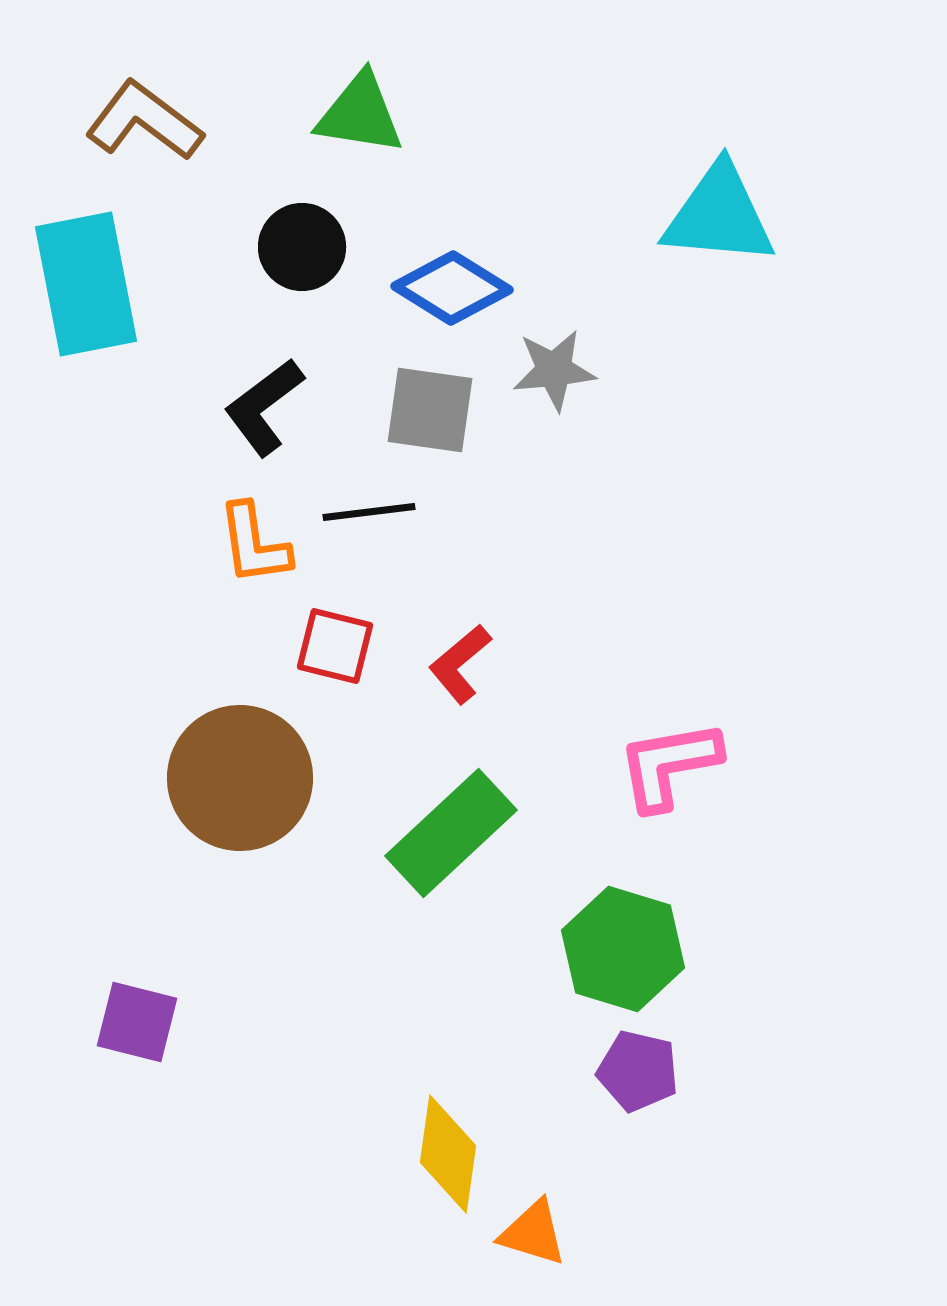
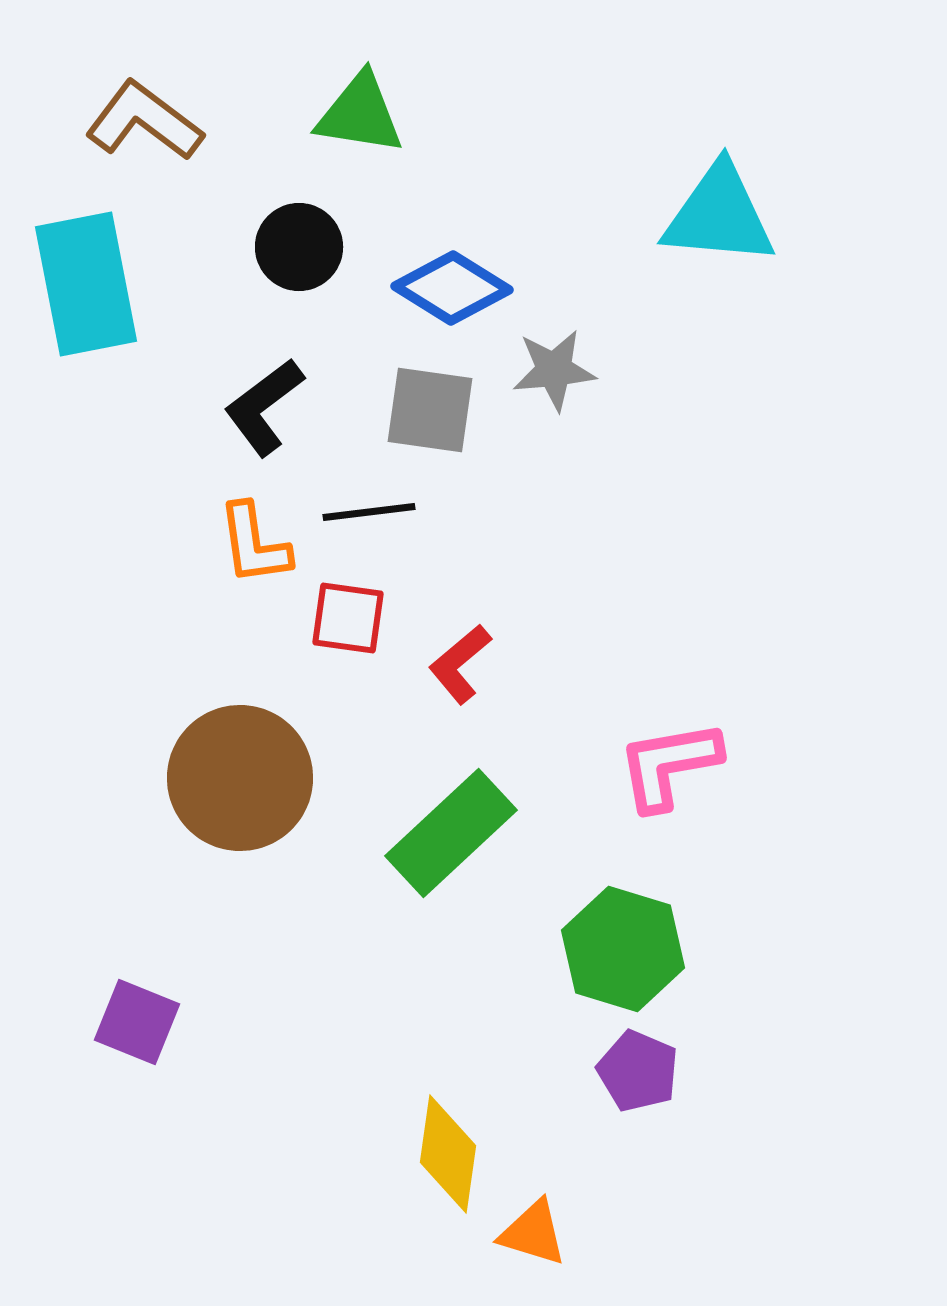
black circle: moved 3 px left
red square: moved 13 px right, 28 px up; rotated 6 degrees counterclockwise
purple square: rotated 8 degrees clockwise
purple pentagon: rotated 10 degrees clockwise
